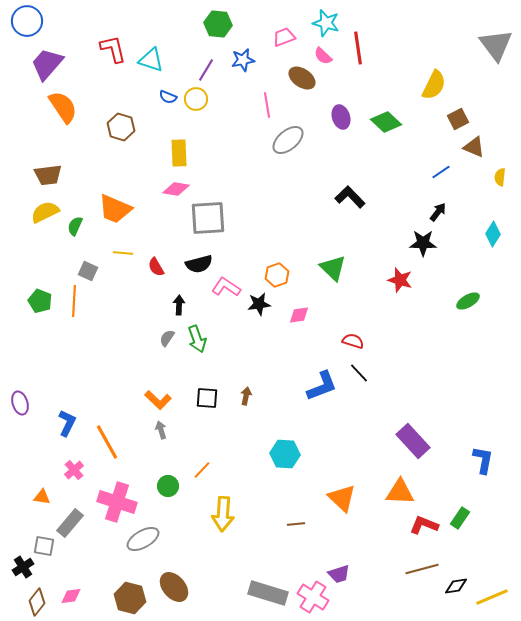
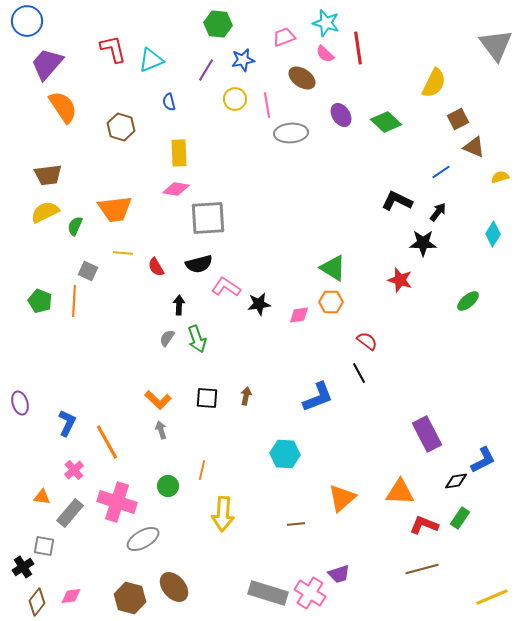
pink semicircle at (323, 56): moved 2 px right, 2 px up
cyan triangle at (151, 60): rotated 40 degrees counterclockwise
yellow semicircle at (434, 85): moved 2 px up
blue semicircle at (168, 97): moved 1 px right, 5 px down; rotated 54 degrees clockwise
yellow circle at (196, 99): moved 39 px right
purple ellipse at (341, 117): moved 2 px up; rotated 15 degrees counterclockwise
gray ellipse at (288, 140): moved 3 px right, 7 px up; rotated 36 degrees clockwise
yellow semicircle at (500, 177): rotated 66 degrees clockwise
black L-shape at (350, 197): moved 47 px right, 4 px down; rotated 20 degrees counterclockwise
orange trapezoid at (115, 209): rotated 30 degrees counterclockwise
green triangle at (333, 268): rotated 12 degrees counterclockwise
orange hexagon at (277, 275): moved 54 px right, 27 px down; rotated 20 degrees clockwise
green ellipse at (468, 301): rotated 10 degrees counterclockwise
red semicircle at (353, 341): moved 14 px right; rotated 20 degrees clockwise
black line at (359, 373): rotated 15 degrees clockwise
blue L-shape at (322, 386): moved 4 px left, 11 px down
purple rectangle at (413, 441): moved 14 px right, 7 px up; rotated 16 degrees clockwise
blue L-shape at (483, 460): rotated 52 degrees clockwise
orange line at (202, 470): rotated 30 degrees counterclockwise
orange triangle at (342, 498): rotated 36 degrees clockwise
gray rectangle at (70, 523): moved 10 px up
black diamond at (456, 586): moved 105 px up
pink cross at (313, 597): moved 3 px left, 4 px up
